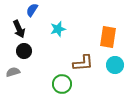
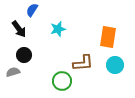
black arrow: rotated 12 degrees counterclockwise
black circle: moved 4 px down
green circle: moved 3 px up
